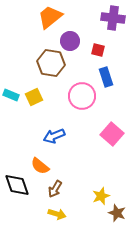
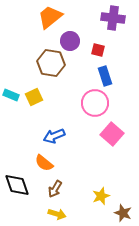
blue rectangle: moved 1 px left, 1 px up
pink circle: moved 13 px right, 7 px down
orange semicircle: moved 4 px right, 3 px up
brown star: moved 6 px right
